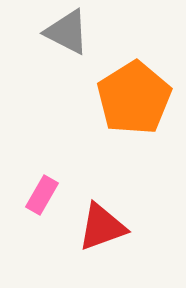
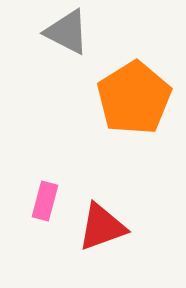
pink rectangle: moved 3 px right, 6 px down; rotated 15 degrees counterclockwise
